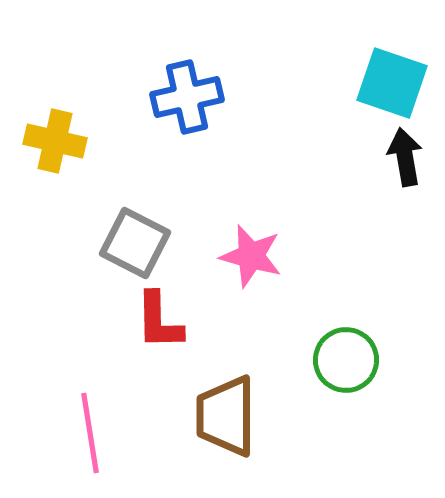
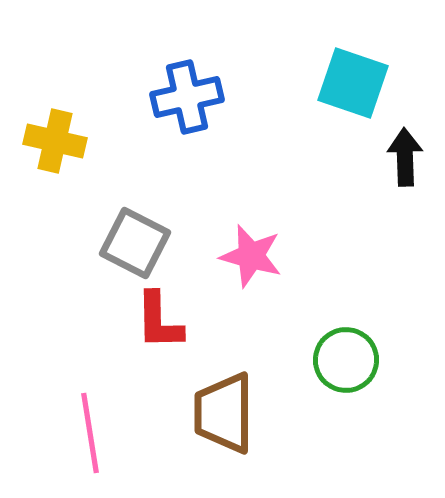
cyan square: moved 39 px left
black arrow: rotated 8 degrees clockwise
brown trapezoid: moved 2 px left, 3 px up
